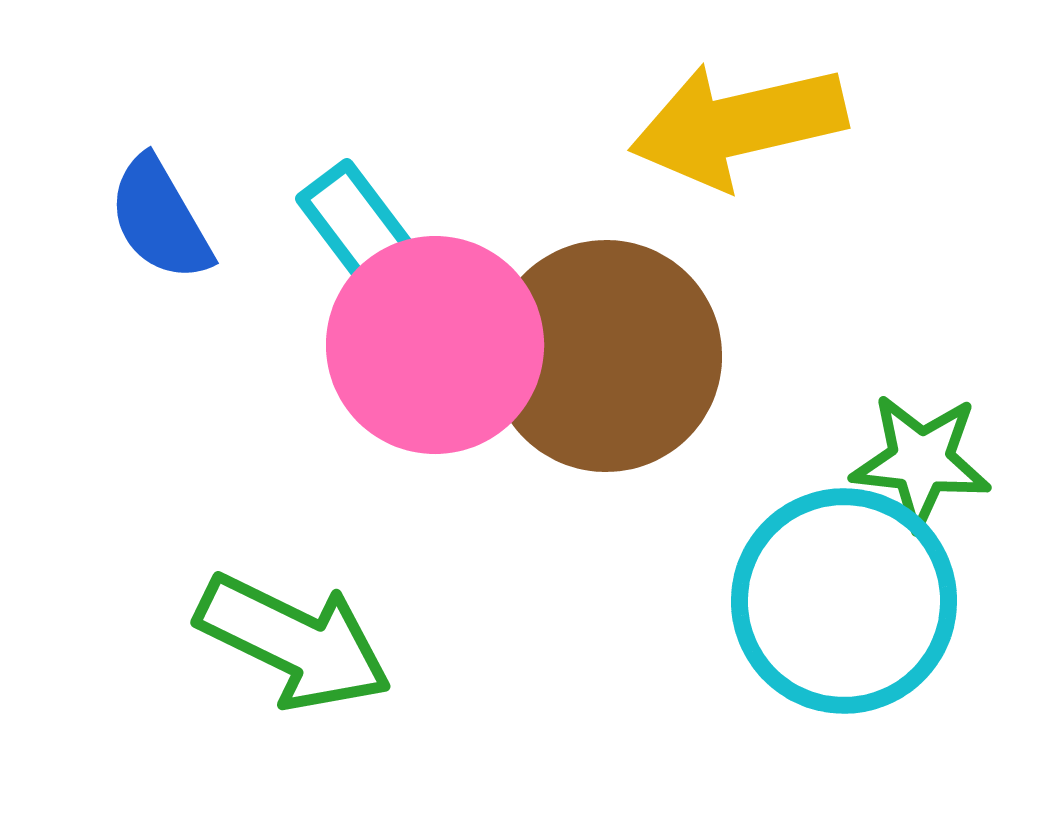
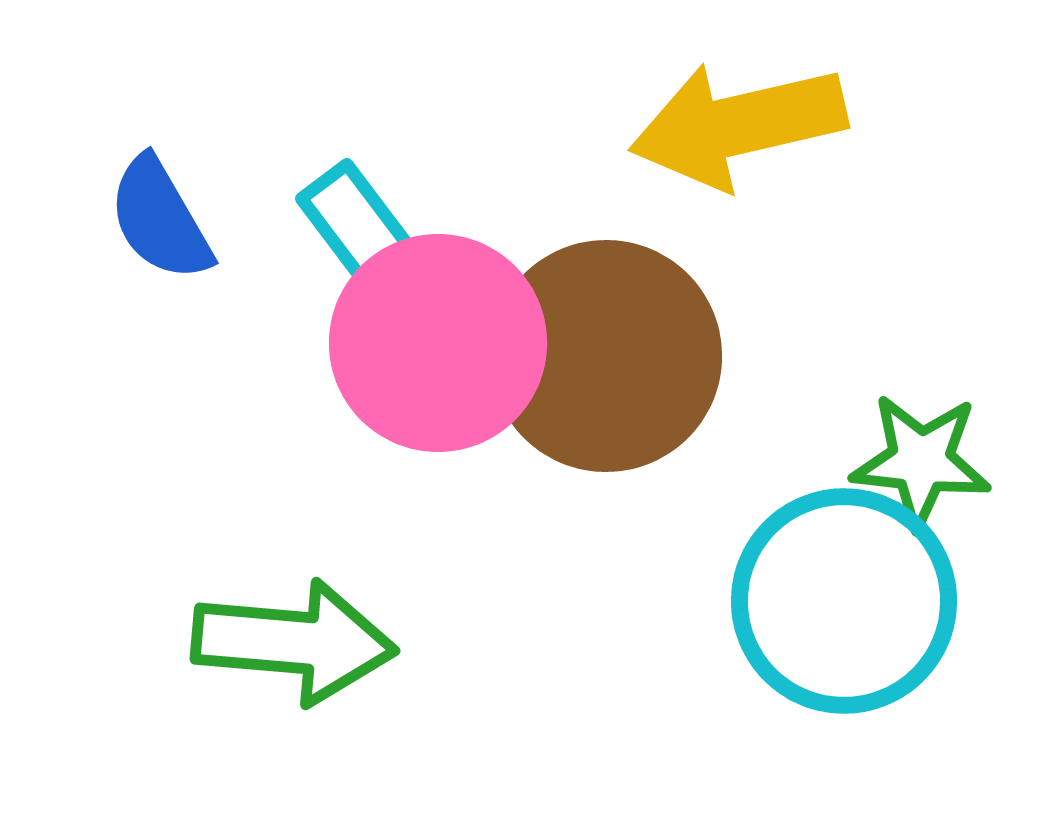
pink circle: moved 3 px right, 2 px up
green arrow: rotated 21 degrees counterclockwise
